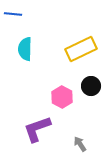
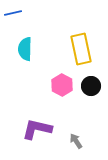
blue line: moved 1 px up; rotated 18 degrees counterclockwise
yellow rectangle: rotated 76 degrees counterclockwise
pink hexagon: moved 12 px up
purple L-shape: rotated 32 degrees clockwise
gray arrow: moved 4 px left, 3 px up
